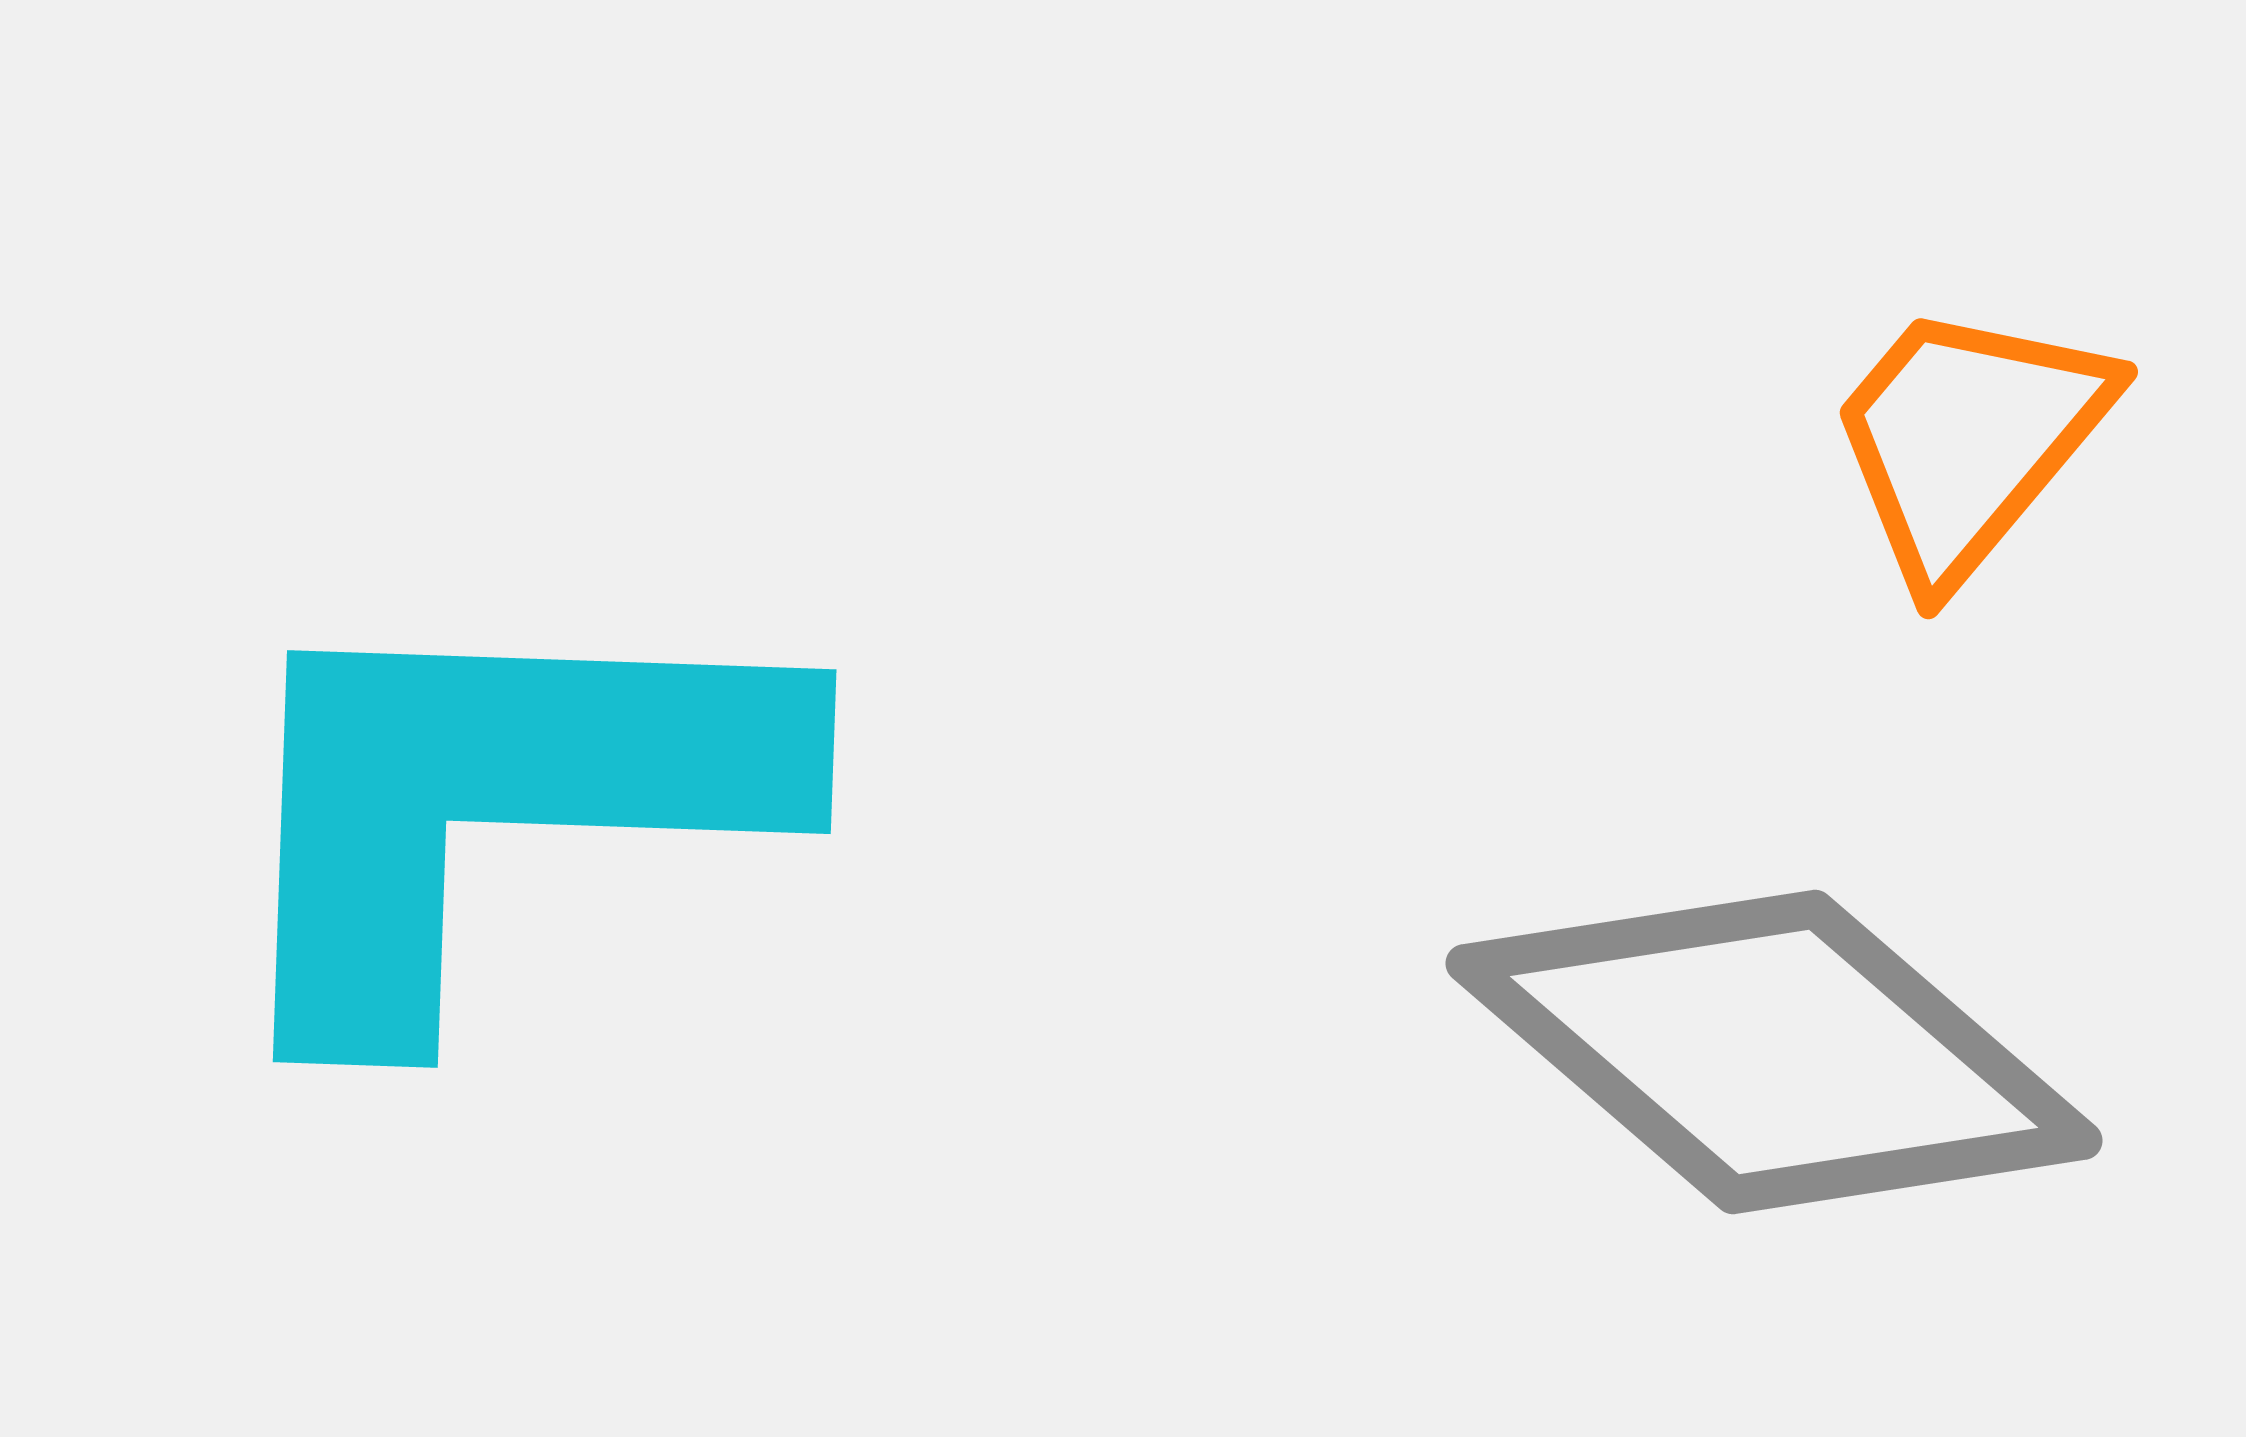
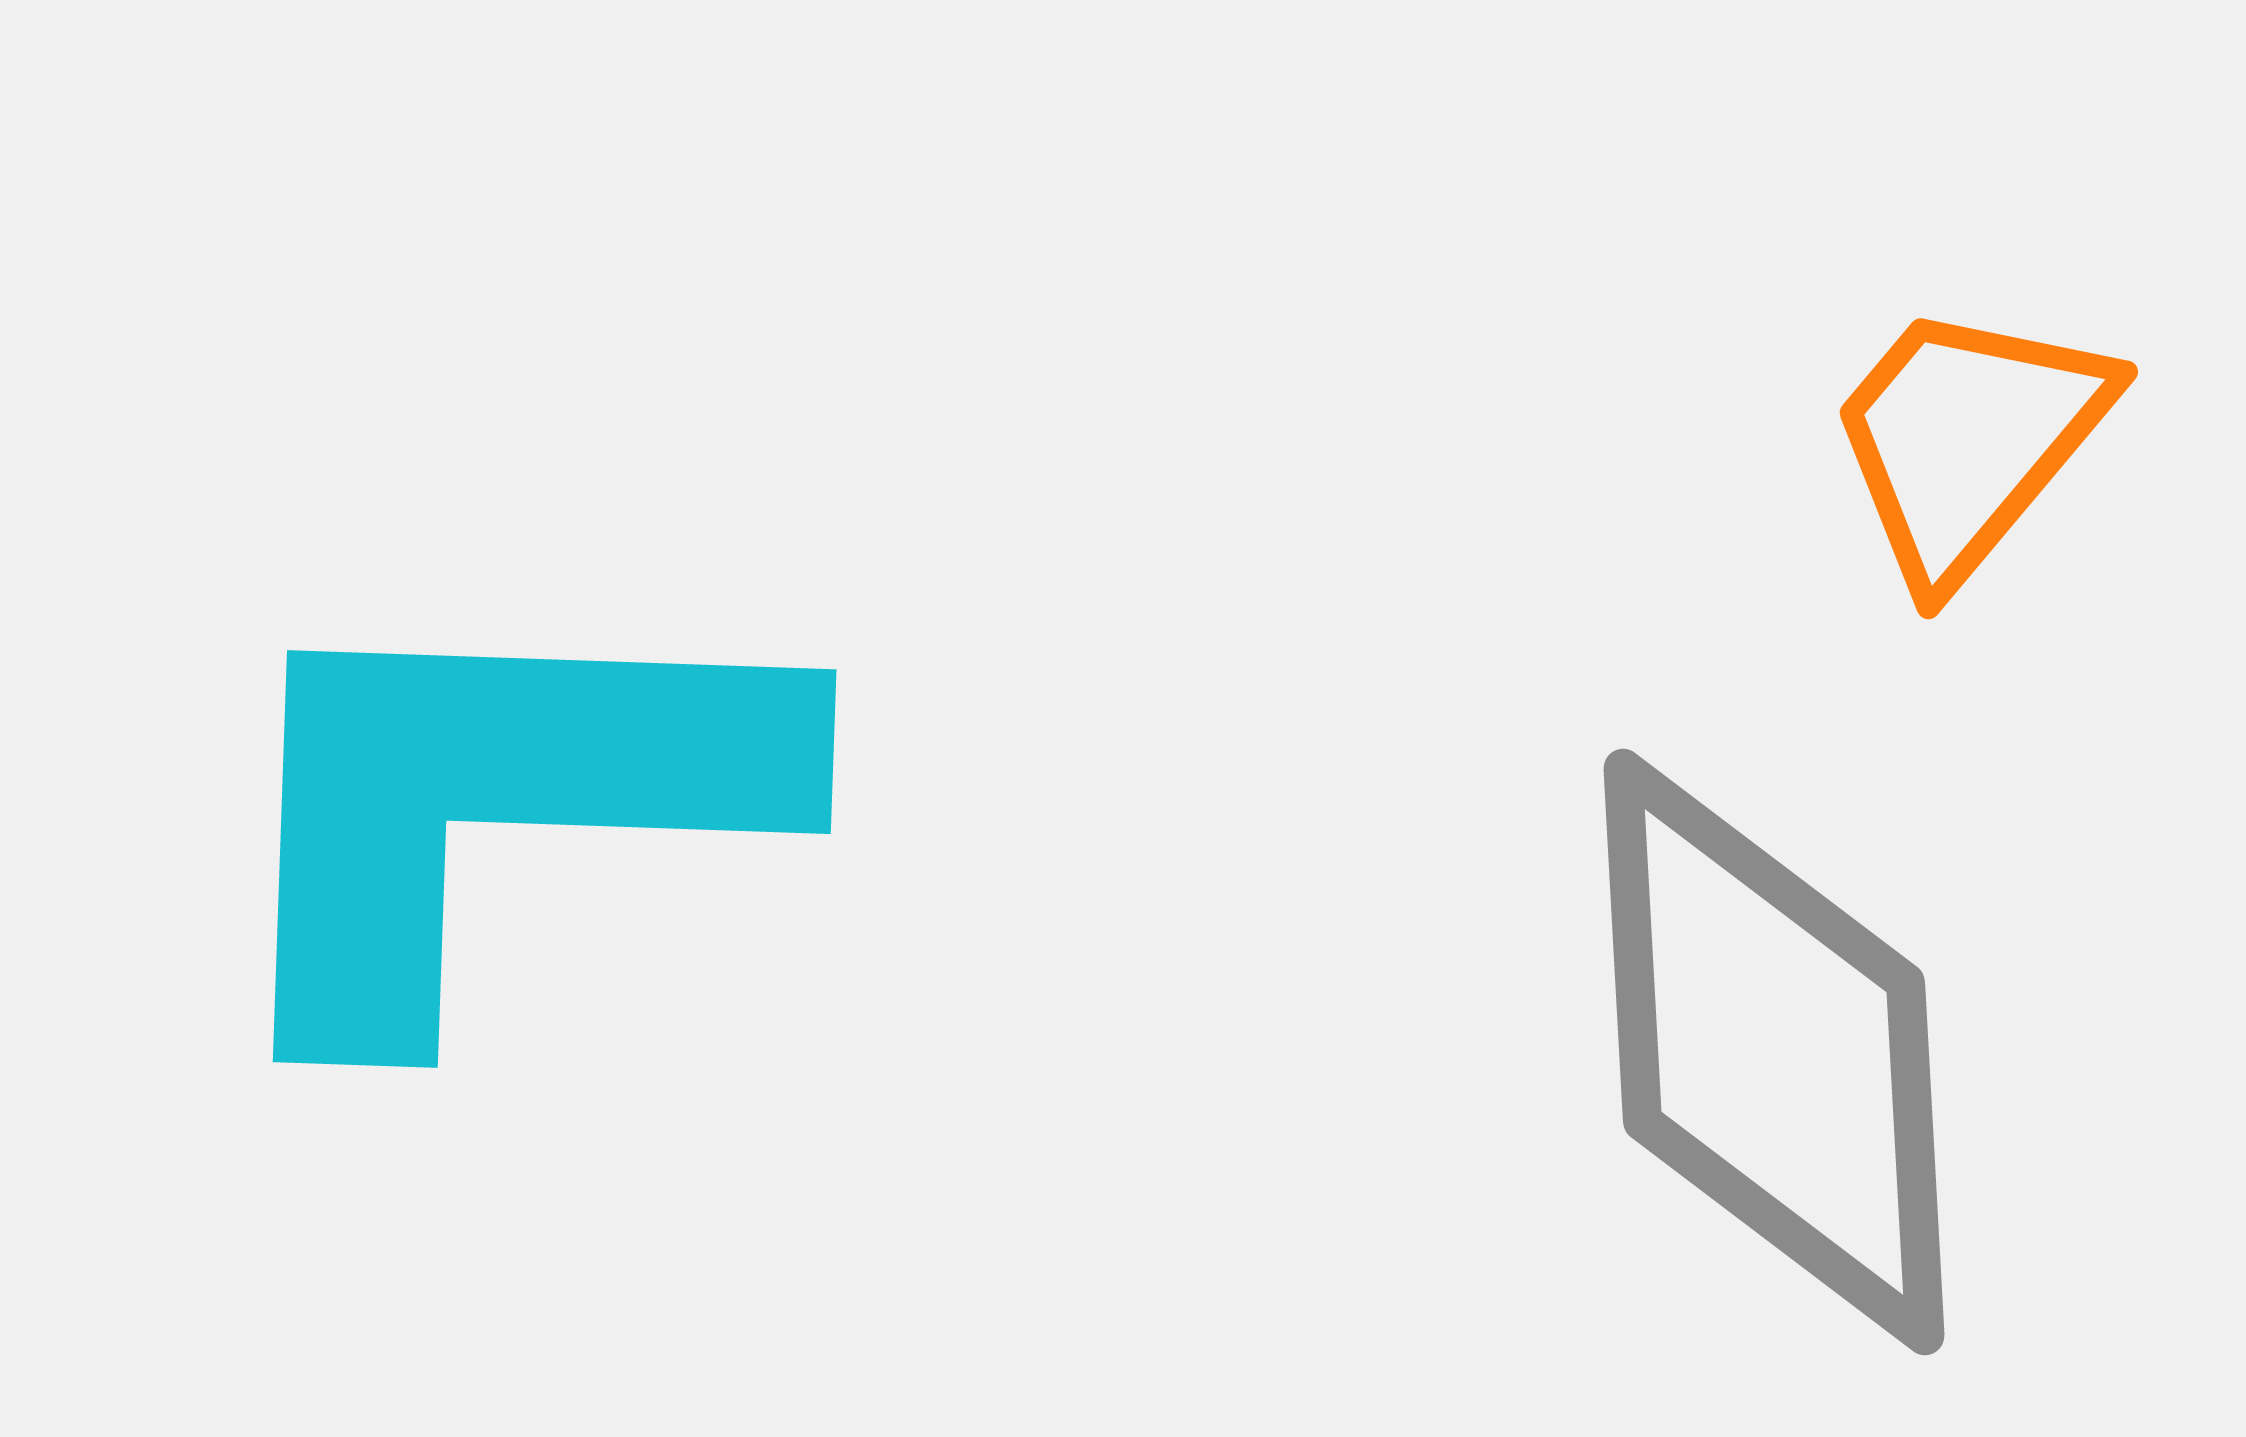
gray diamond: rotated 46 degrees clockwise
